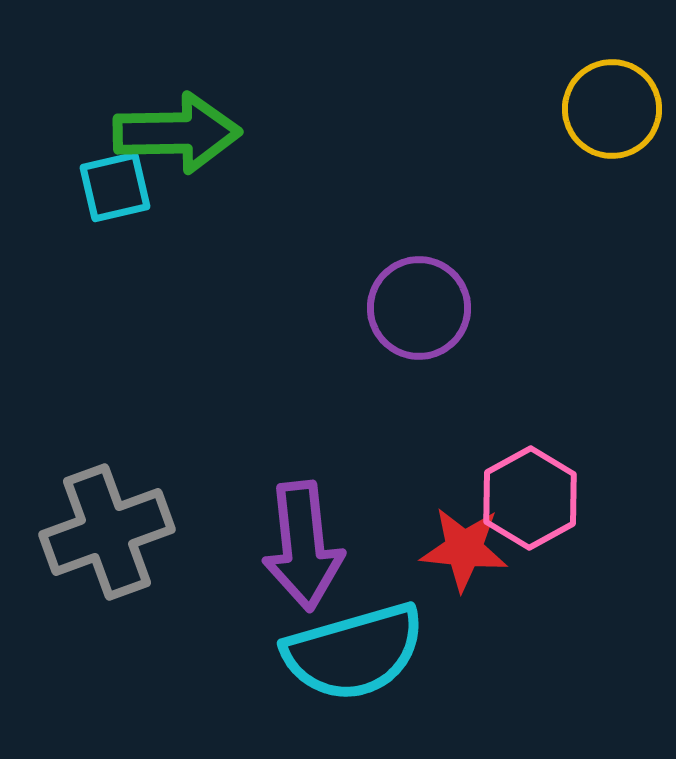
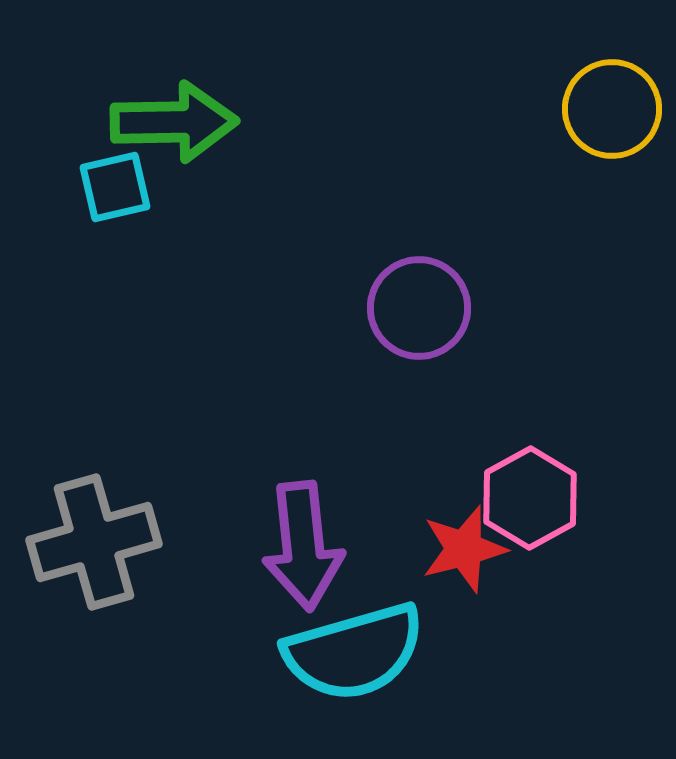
green arrow: moved 3 px left, 11 px up
gray cross: moved 13 px left, 10 px down; rotated 4 degrees clockwise
red star: rotated 20 degrees counterclockwise
